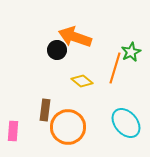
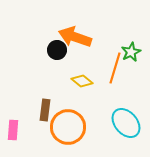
pink rectangle: moved 1 px up
